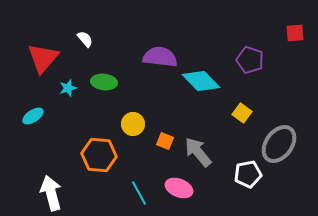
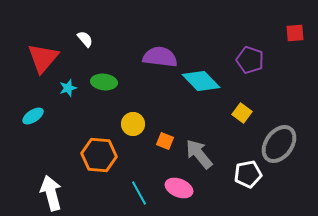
gray arrow: moved 1 px right, 2 px down
